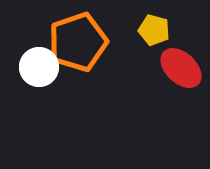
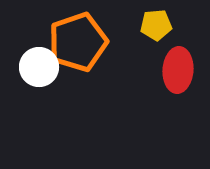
yellow pentagon: moved 2 px right, 5 px up; rotated 20 degrees counterclockwise
red ellipse: moved 3 px left, 2 px down; rotated 51 degrees clockwise
